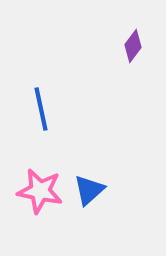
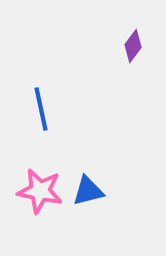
blue triangle: moved 1 px left, 1 px down; rotated 28 degrees clockwise
